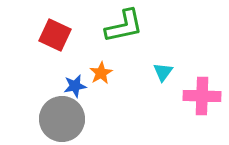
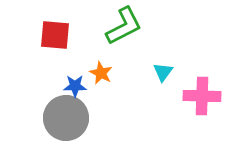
green L-shape: rotated 15 degrees counterclockwise
red square: rotated 20 degrees counterclockwise
orange star: rotated 15 degrees counterclockwise
blue star: rotated 10 degrees clockwise
gray circle: moved 4 px right, 1 px up
